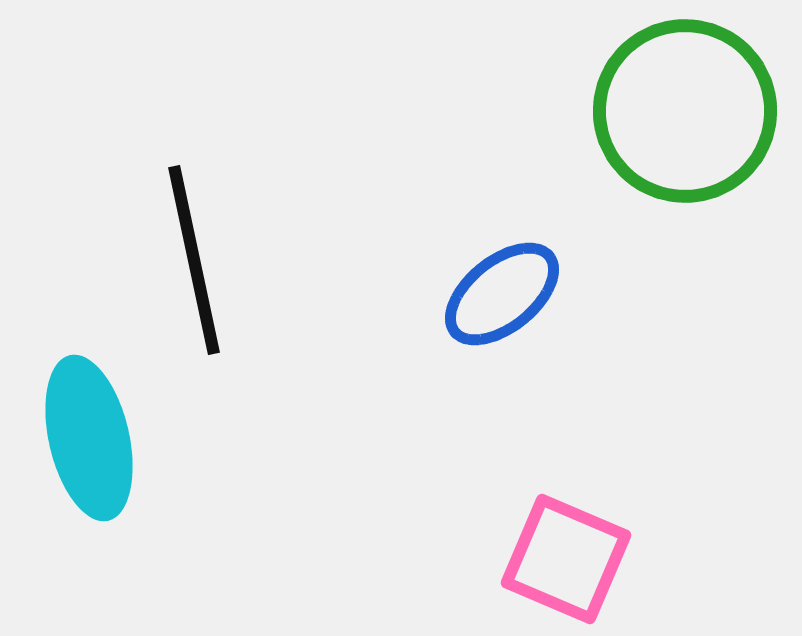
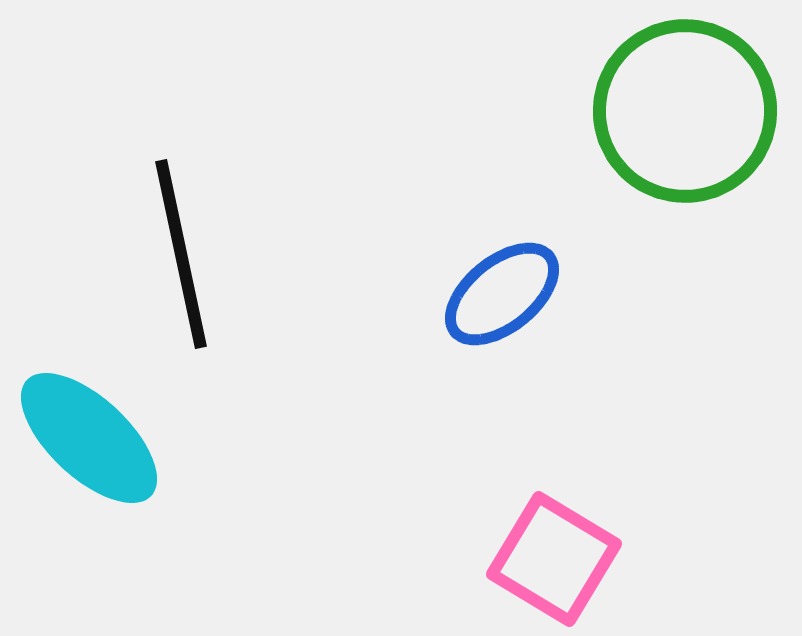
black line: moved 13 px left, 6 px up
cyan ellipse: rotated 34 degrees counterclockwise
pink square: moved 12 px left; rotated 8 degrees clockwise
